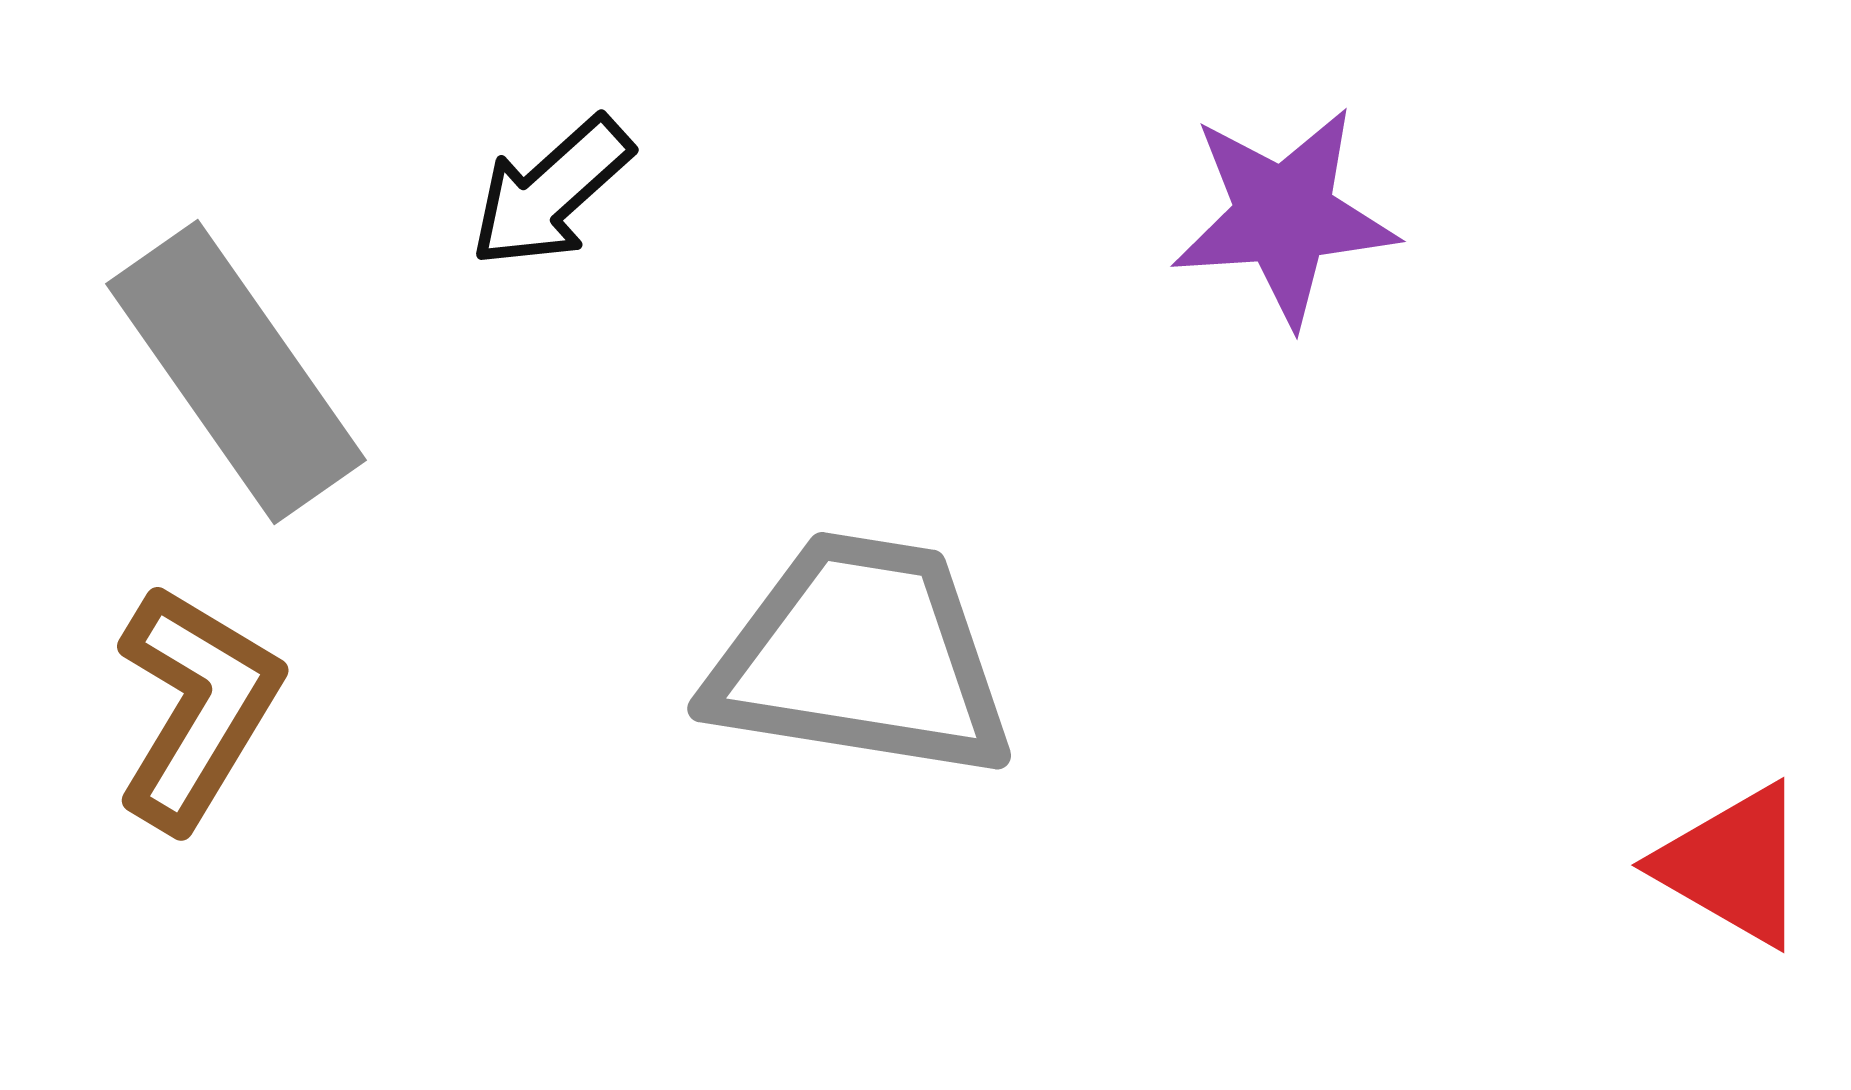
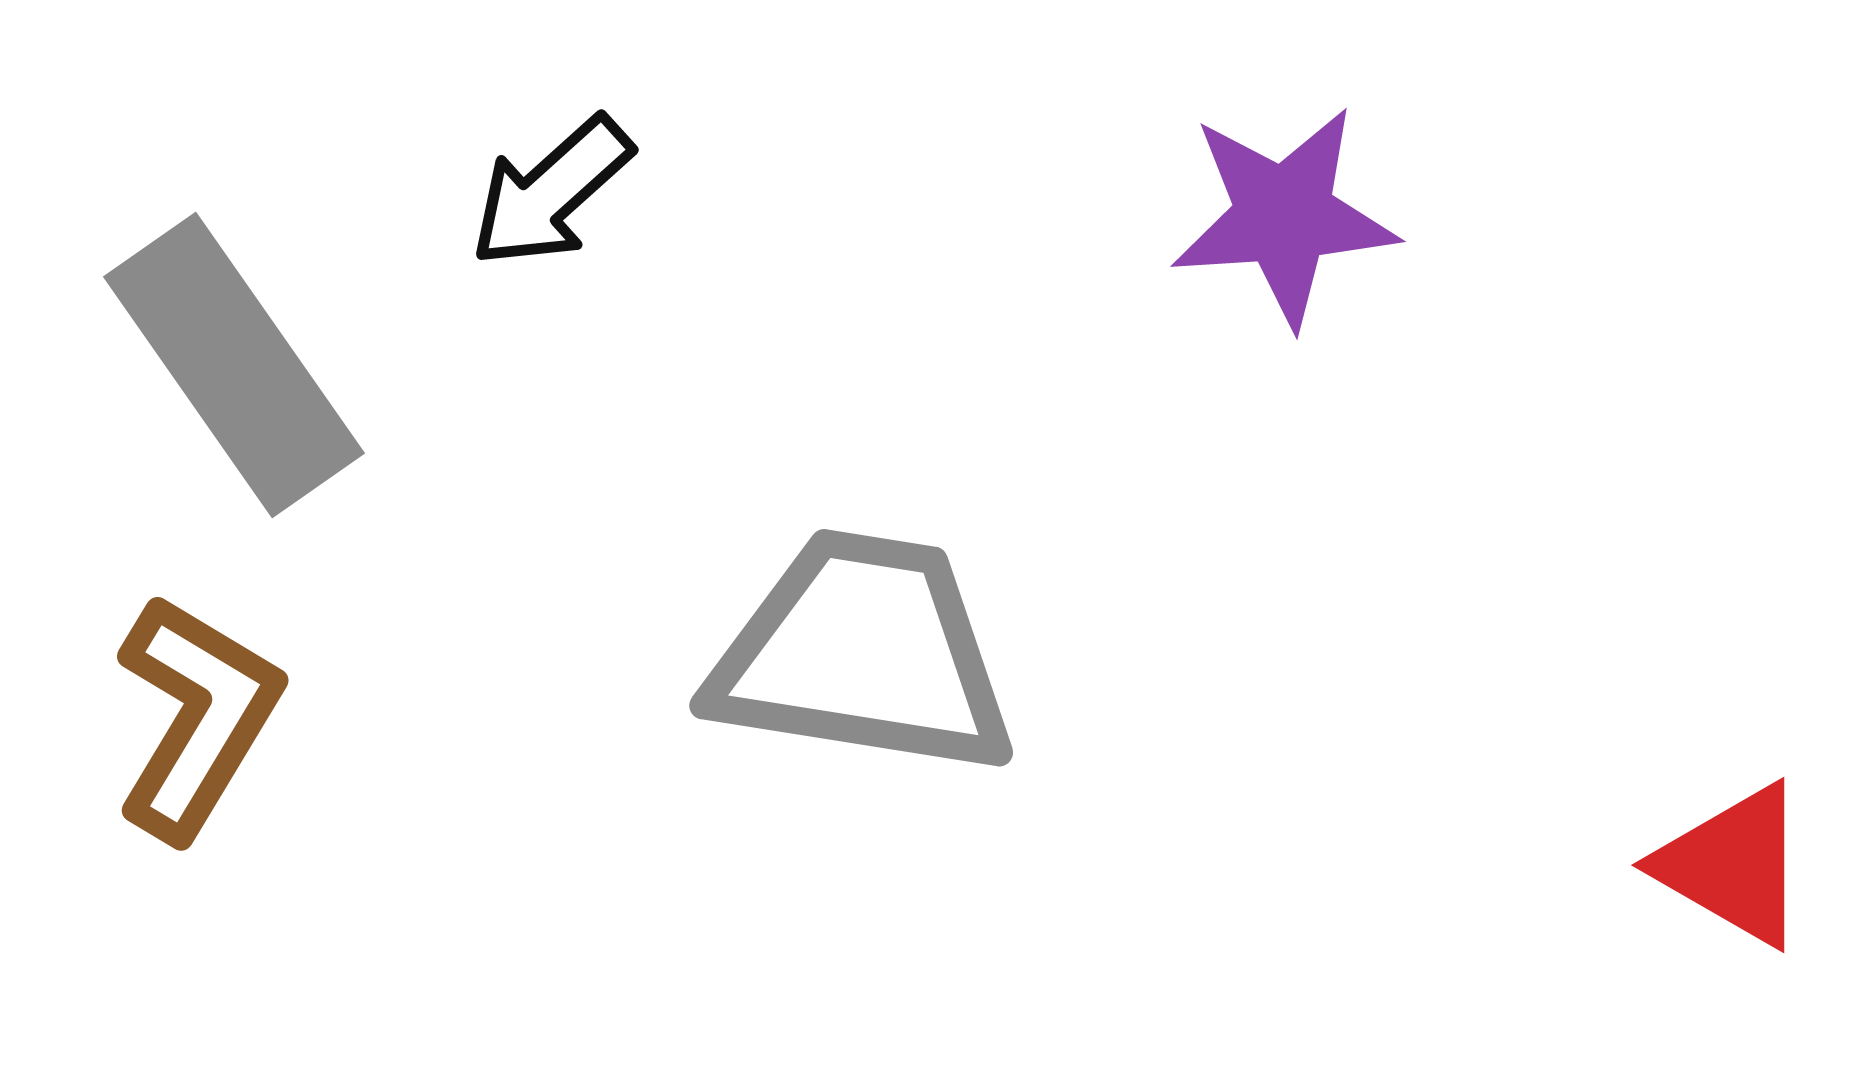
gray rectangle: moved 2 px left, 7 px up
gray trapezoid: moved 2 px right, 3 px up
brown L-shape: moved 10 px down
